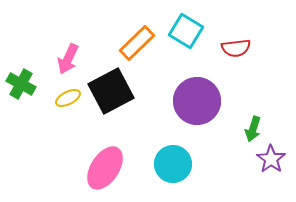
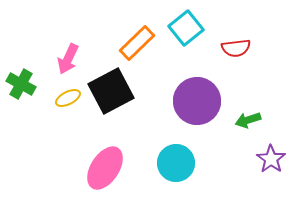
cyan square: moved 3 px up; rotated 20 degrees clockwise
green arrow: moved 5 px left, 9 px up; rotated 55 degrees clockwise
cyan circle: moved 3 px right, 1 px up
